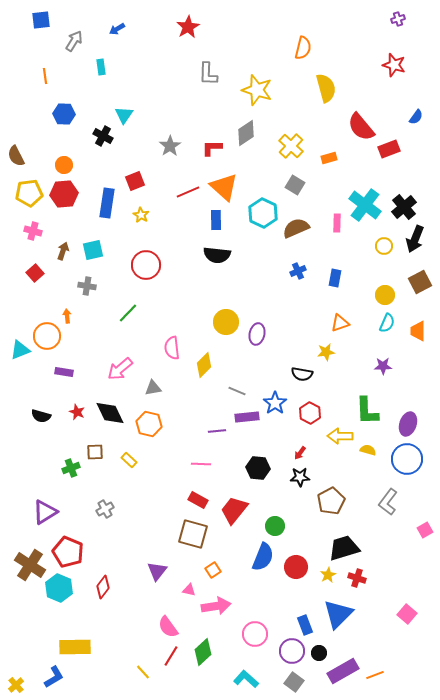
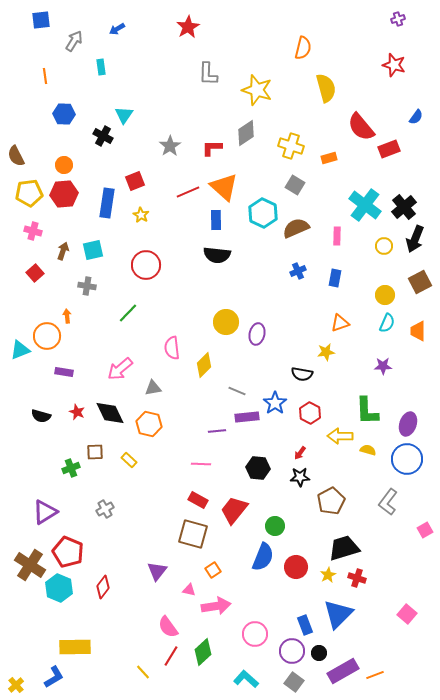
yellow cross at (291, 146): rotated 25 degrees counterclockwise
pink rectangle at (337, 223): moved 13 px down
